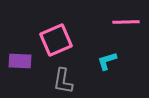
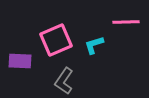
cyan L-shape: moved 13 px left, 16 px up
gray L-shape: moved 1 px right; rotated 24 degrees clockwise
